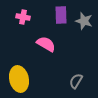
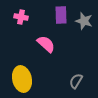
pink cross: moved 2 px left
pink semicircle: rotated 12 degrees clockwise
yellow ellipse: moved 3 px right
